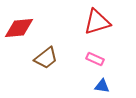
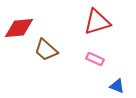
brown trapezoid: moved 8 px up; rotated 80 degrees clockwise
blue triangle: moved 15 px right; rotated 14 degrees clockwise
